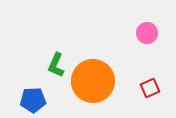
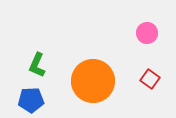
green L-shape: moved 19 px left
red square: moved 9 px up; rotated 30 degrees counterclockwise
blue pentagon: moved 2 px left
